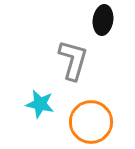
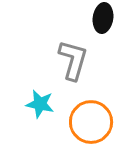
black ellipse: moved 2 px up
